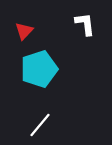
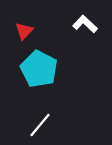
white L-shape: rotated 40 degrees counterclockwise
cyan pentagon: rotated 27 degrees counterclockwise
